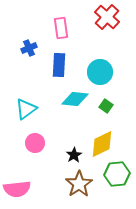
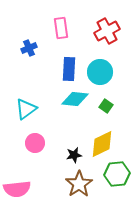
red cross: moved 14 px down; rotated 20 degrees clockwise
blue rectangle: moved 10 px right, 4 px down
black star: rotated 21 degrees clockwise
